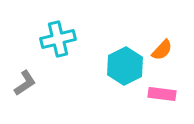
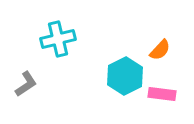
orange semicircle: moved 2 px left
cyan hexagon: moved 10 px down
gray L-shape: moved 1 px right, 1 px down
